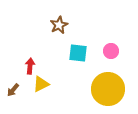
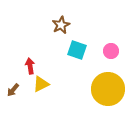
brown star: moved 2 px right
cyan square: moved 1 px left, 3 px up; rotated 12 degrees clockwise
red arrow: rotated 14 degrees counterclockwise
